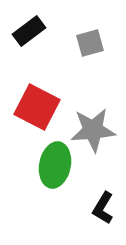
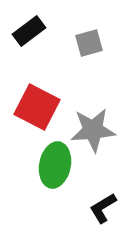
gray square: moved 1 px left
black L-shape: rotated 28 degrees clockwise
